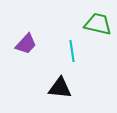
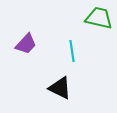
green trapezoid: moved 1 px right, 6 px up
black triangle: rotated 20 degrees clockwise
